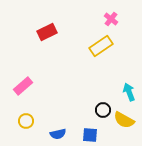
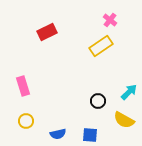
pink cross: moved 1 px left, 1 px down
pink rectangle: rotated 66 degrees counterclockwise
cyan arrow: rotated 66 degrees clockwise
black circle: moved 5 px left, 9 px up
